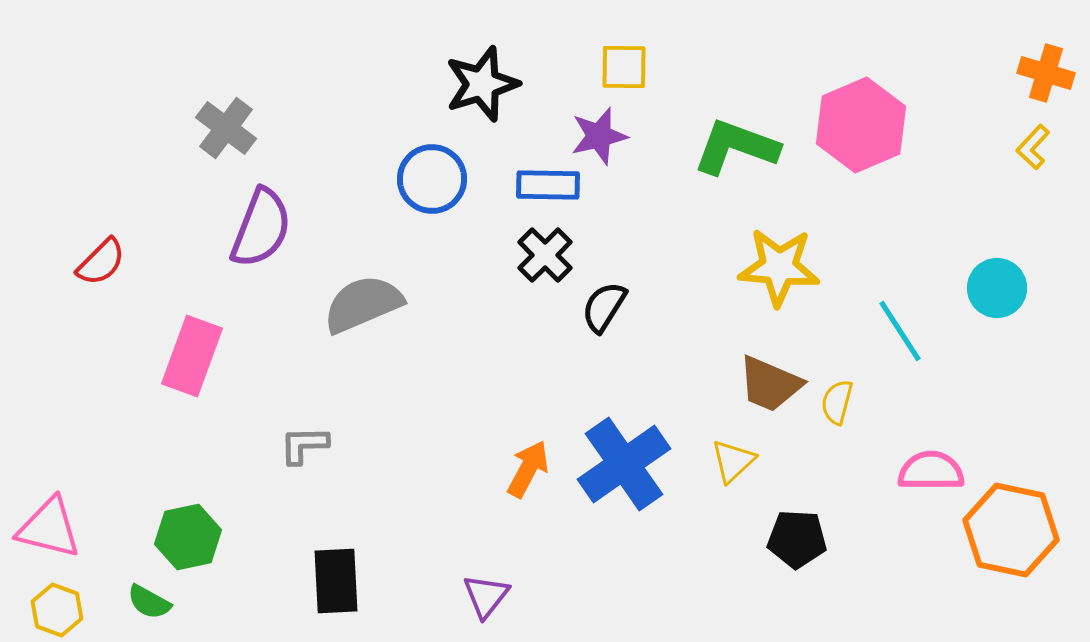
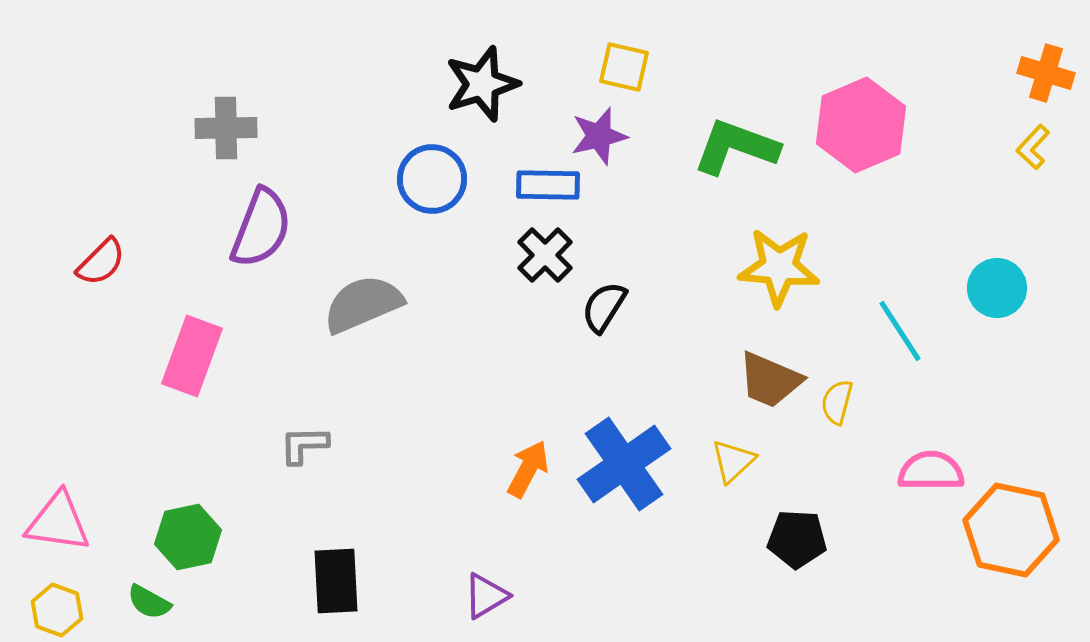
yellow square: rotated 12 degrees clockwise
gray cross: rotated 38 degrees counterclockwise
brown trapezoid: moved 4 px up
pink triangle: moved 9 px right, 6 px up; rotated 6 degrees counterclockwise
purple triangle: rotated 21 degrees clockwise
